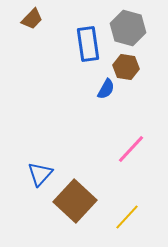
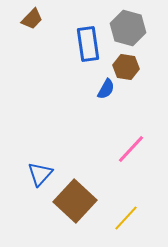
yellow line: moved 1 px left, 1 px down
